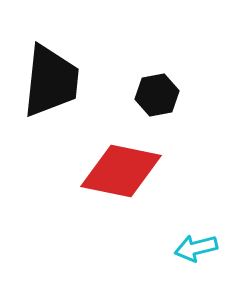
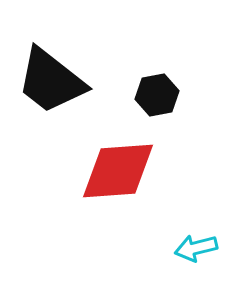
black trapezoid: rotated 122 degrees clockwise
red diamond: moved 3 px left; rotated 16 degrees counterclockwise
